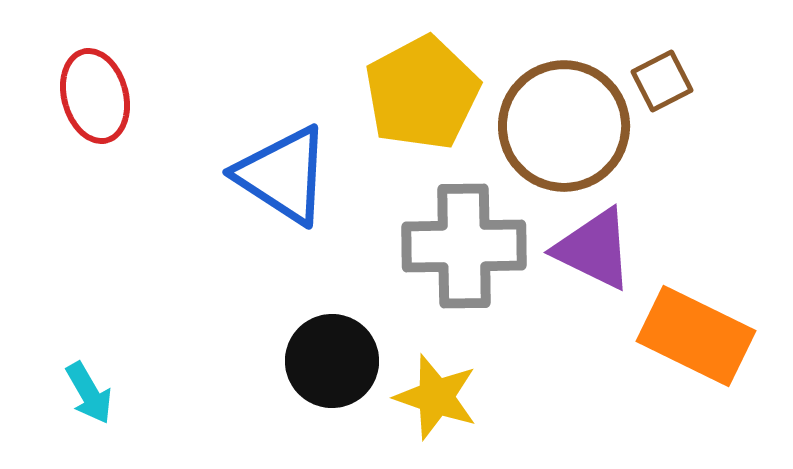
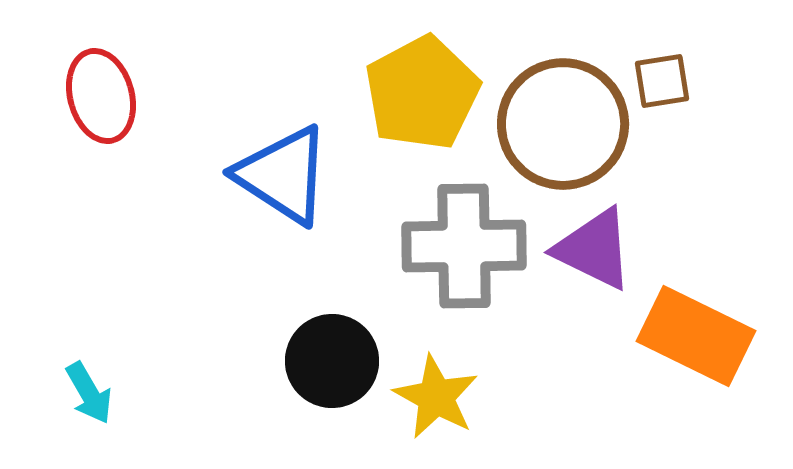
brown square: rotated 18 degrees clockwise
red ellipse: moved 6 px right
brown circle: moved 1 px left, 2 px up
yellow star: rotated 10 degrees clockwise
